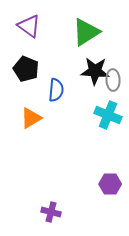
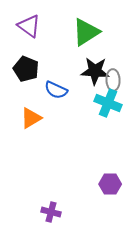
blue semicircle: rotated 110 degrees clockwise
cyan cross: moved 12 px up
